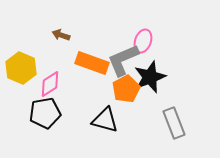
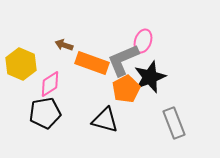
brown arrow: moved 3 px right, 10 px down
yellow hexagon: moved 4 px up
